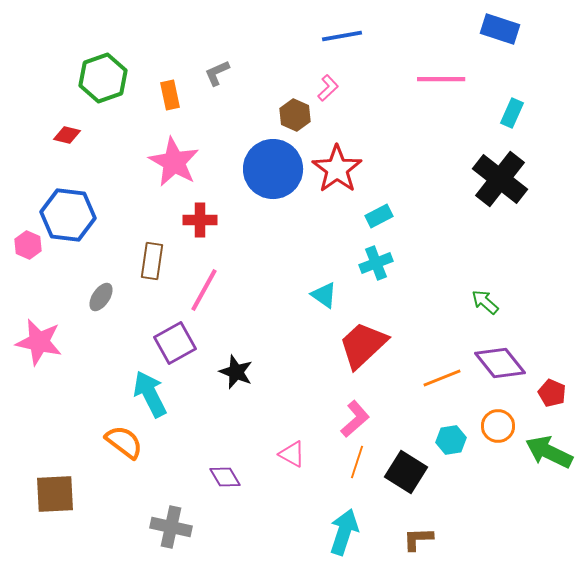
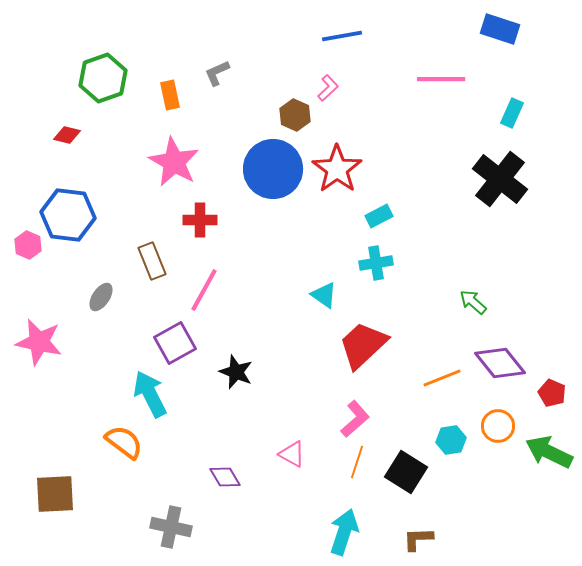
brown rectangle at (152, 261): rotated 30 degrees counterclockwise
cyan cross at (376, 263): rotated 12 degrees clockwise
green arrow at (485, 302): moved 12 px left
